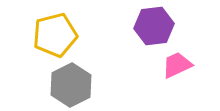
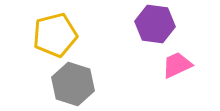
purple hexagon: moved 1 px right, 2 px up; rotated 15 degrees clockwise
gray hexagon: moved 2 px right, 1 px up; rotated 15 degrees counterclockwise
